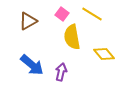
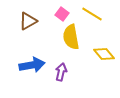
yellow semicircle: moved 1 px left
blue arrow: rotated 50 degrees counterclockwise
